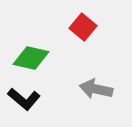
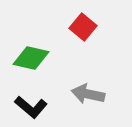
gray arrow: moved 8 px left, 5 px down
black L-shape: moved 7 px right, 8 px down
